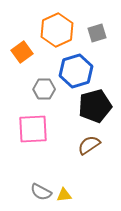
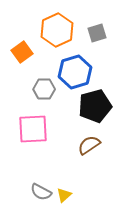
blue hexagon: moved 1 px left, 1 px down
yellow triangle: rotated 35 degrees counterclockwise
